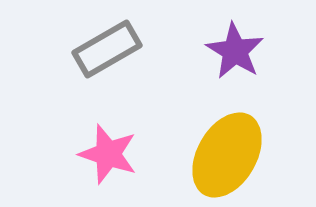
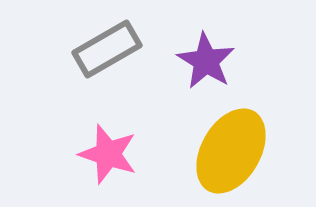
purple star: moved 29 px left, 10 px down
yellow ellipse: moved 4 px right, 4 px up
